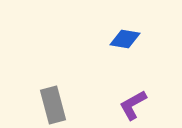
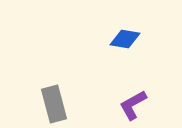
gray rectangle: moved 1 px right, 1 px up
